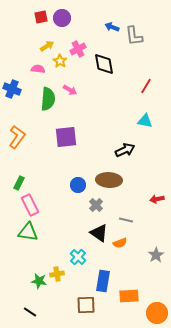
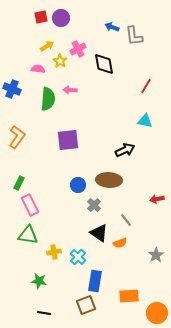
purple circle: moved 1 px left
pink arrow: rotated 152 degrees clockwise
purple square: moved 2 px right, 3 px down
gray cross: moved 2 px left
gray line: rotated 40 degrees clockwise
green triangle: moved 3 px down
yellow cross: moved 3 px left, 22 px up
blue rectangle: moved 8 px left
brown square: rotated 18 degrees counterclockwise
black line: moved 14 px right, 1 px down; rotated 24 degrees counterclockwise
